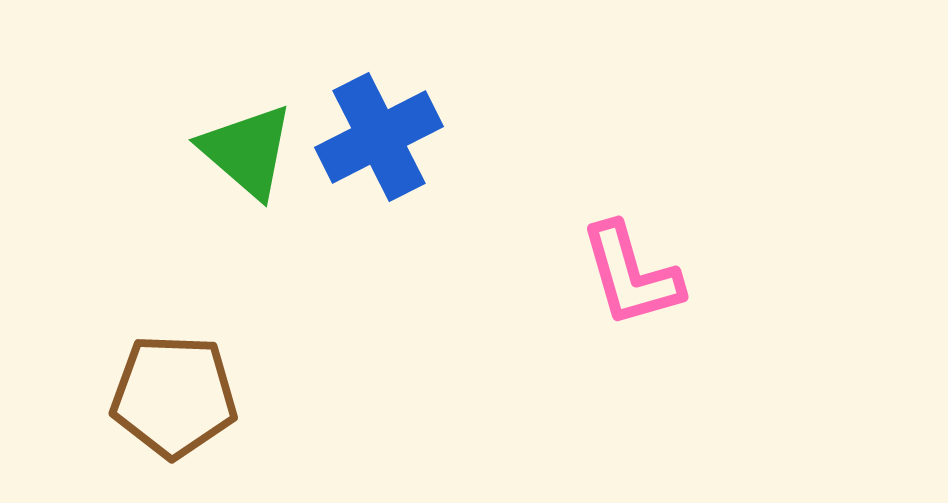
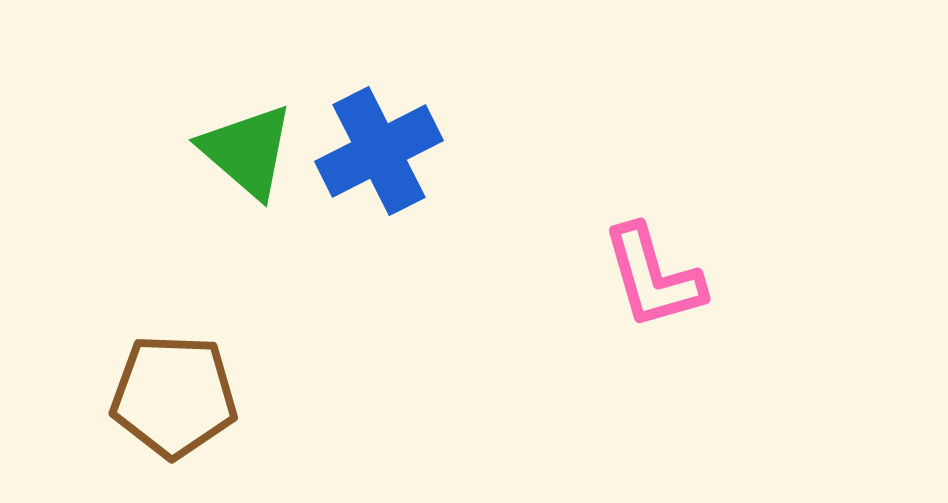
blue cross: moved 14 px down
pink L-shape: moved 22 px right, 2 px down
